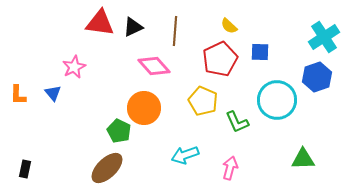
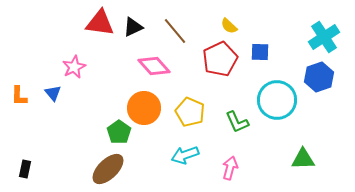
brown line: rotated 44 degrees counterclockwise
blue hexagon: moved 2 px right
orange L-shape: moved 1 px right, 1 px down
yellow pentagon: moved 13 px left, 11 px down
green pentagon: moved 1 px down; rotated 10 degrees clockwise
brown ellipse: moved 1 px right, 1 px down
